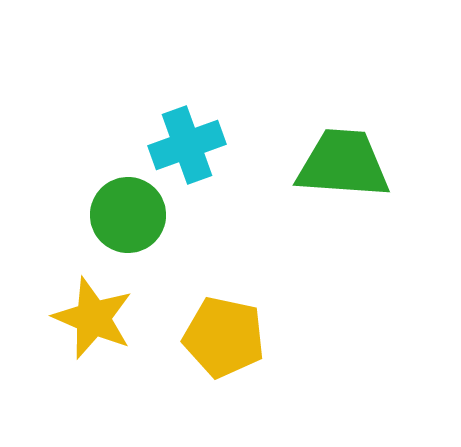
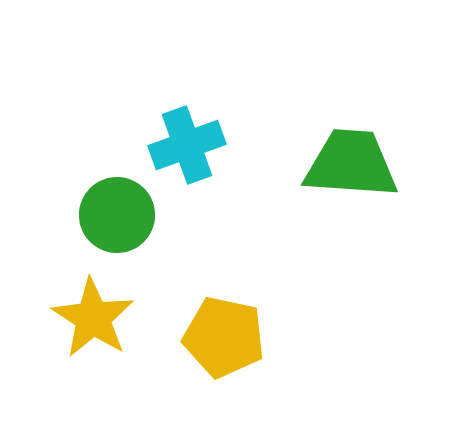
green trapezoid: moved 8 px right
green circle: moved 11 px left
yellow star: rotated 10 degrees clockwise
